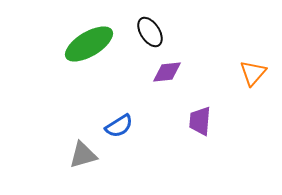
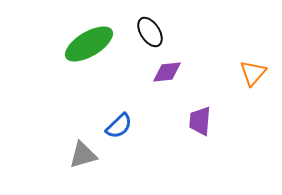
blue semicircle: rotated 12 degrees counterclockwise
